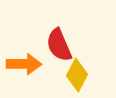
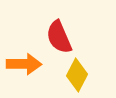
red semicircle: moved 8 px up
